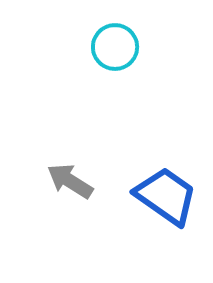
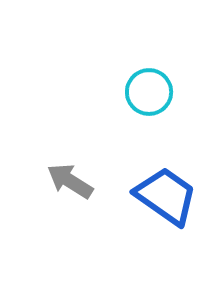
cyan circle: moved 34 px right, 45 px down
